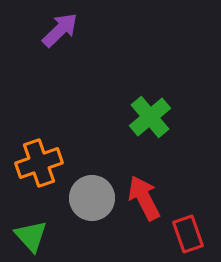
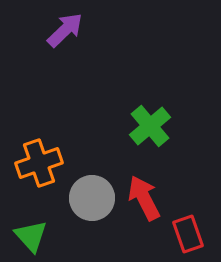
purple arrow: moved 5 px right
green cross: moved 9 px down
